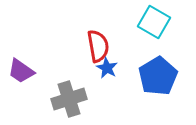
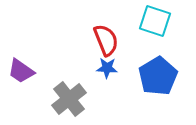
cyan square: moved 1 px right, 1 px up; rotated 12 degrees counterclockwise
red semicircle: moved 8 px right, 6 px up; rotated 12 degrees counterclockwise
blue star: rotated 25 degrees counterclockwise
gray cross: rotated 20 degrees counterclockwise
